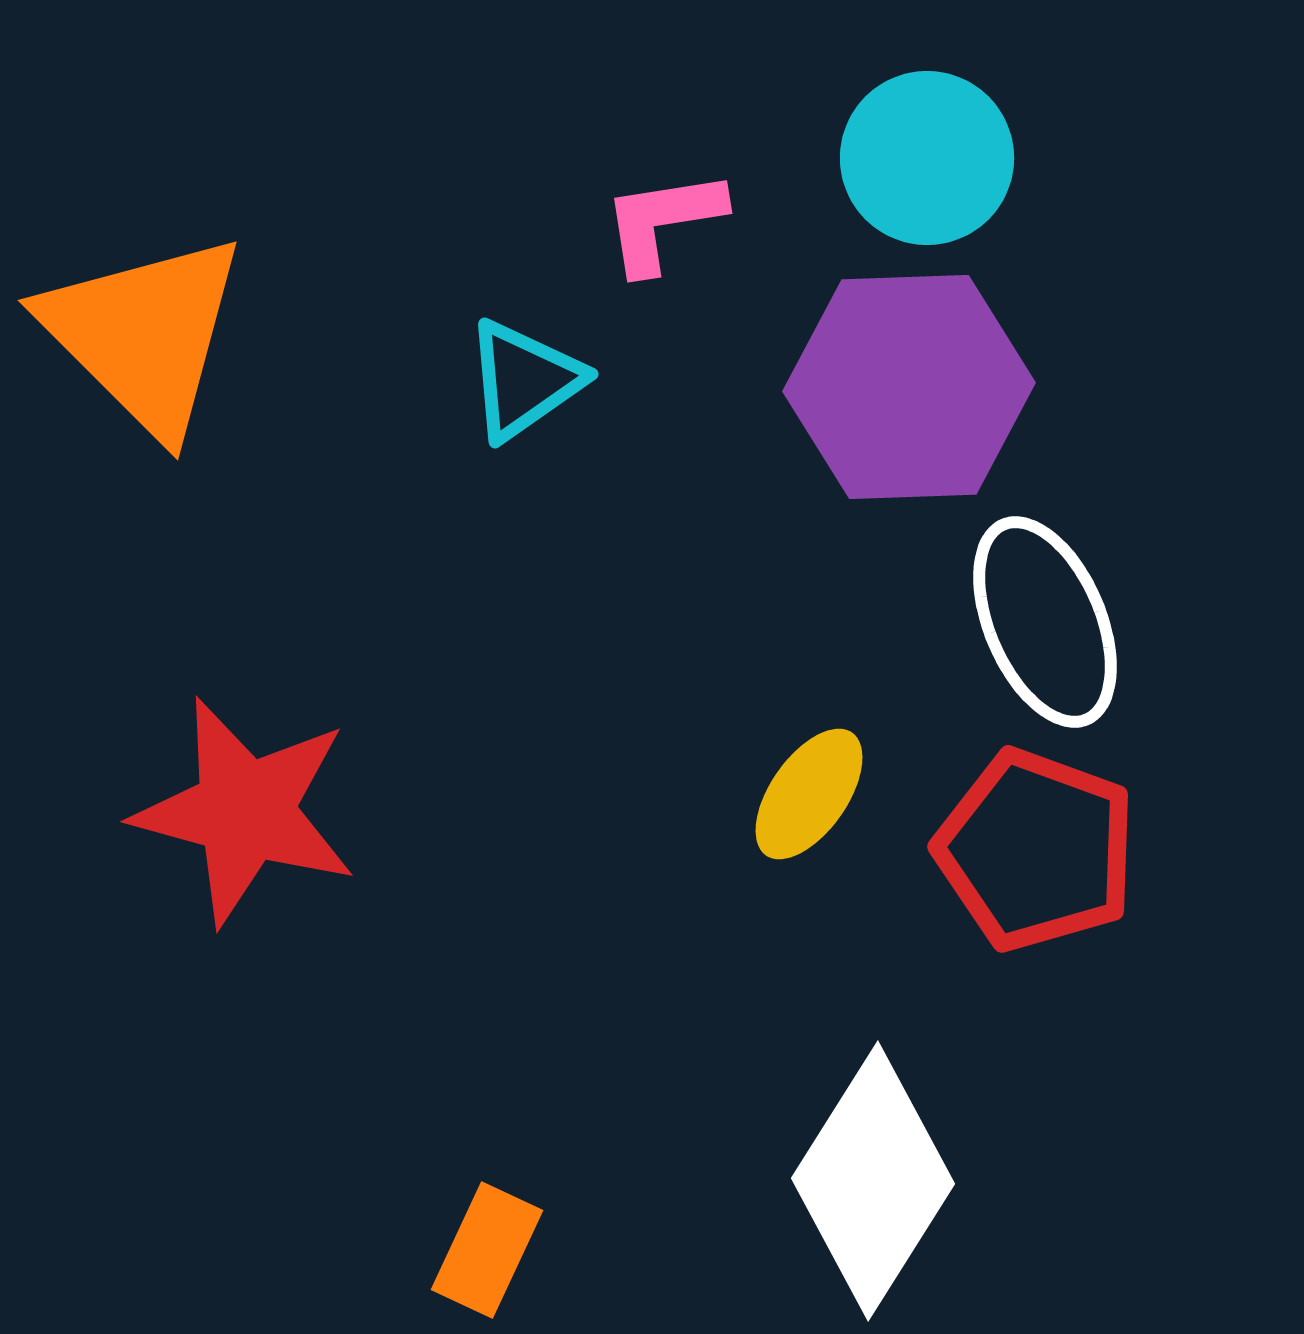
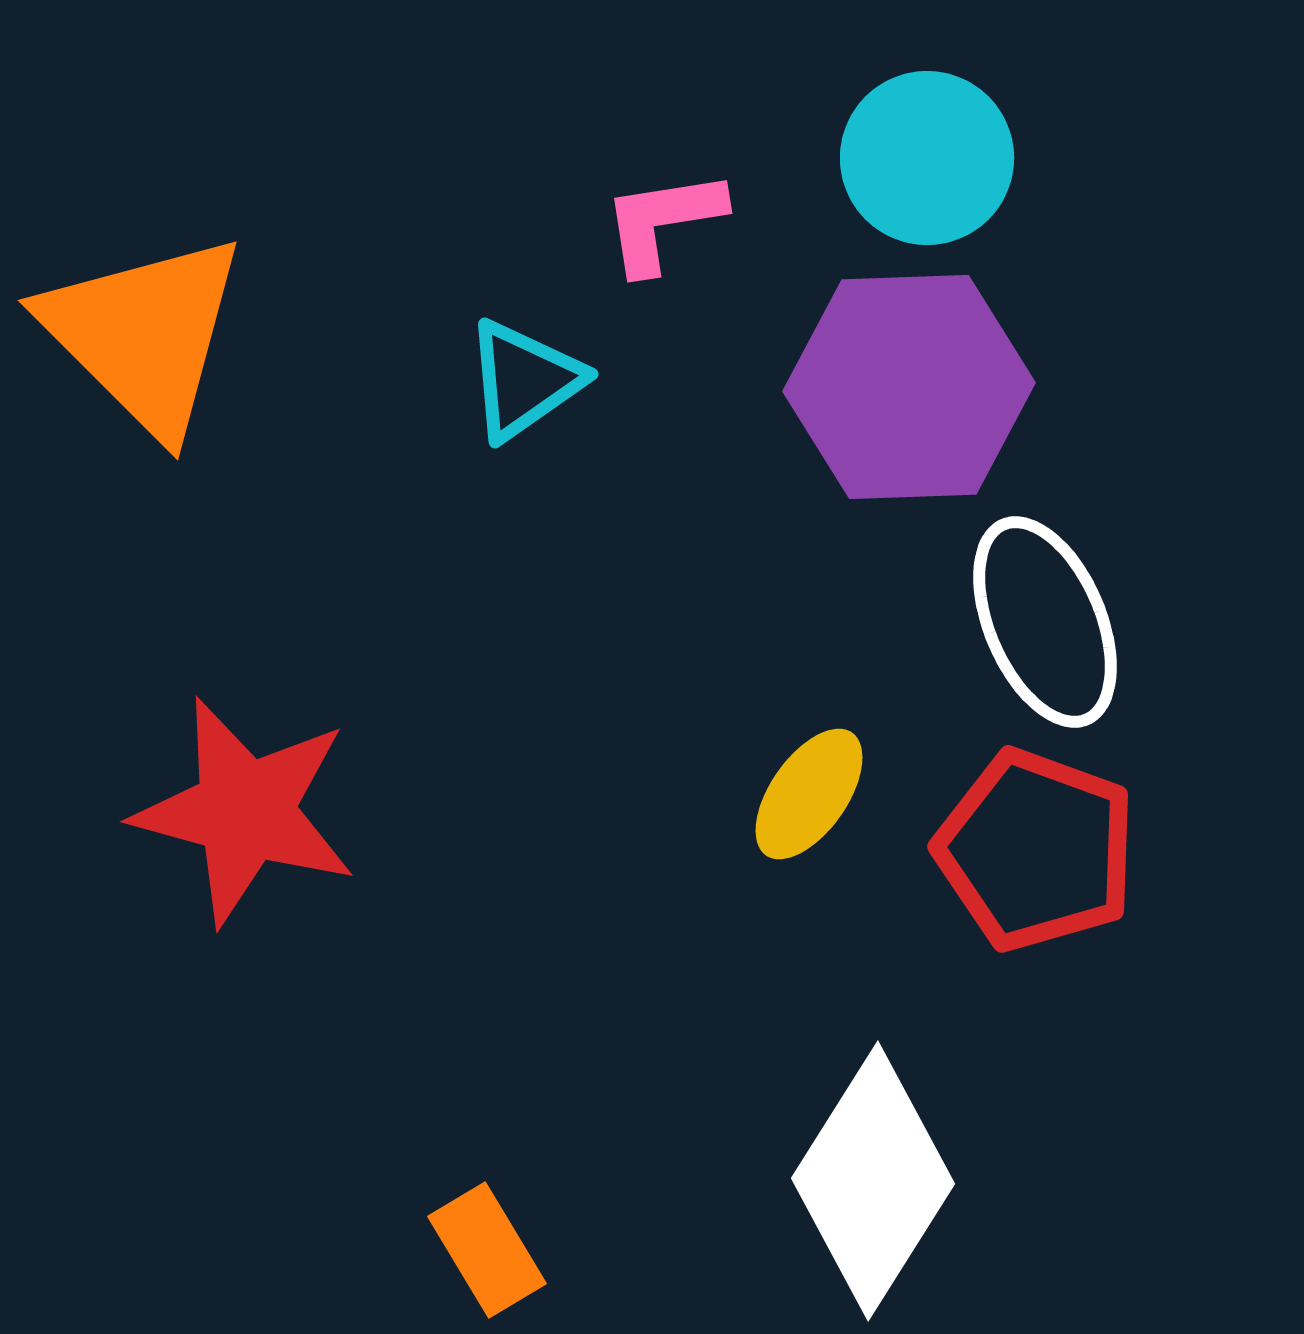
orange rectangle: rotated 56 degrees counterclockwise
